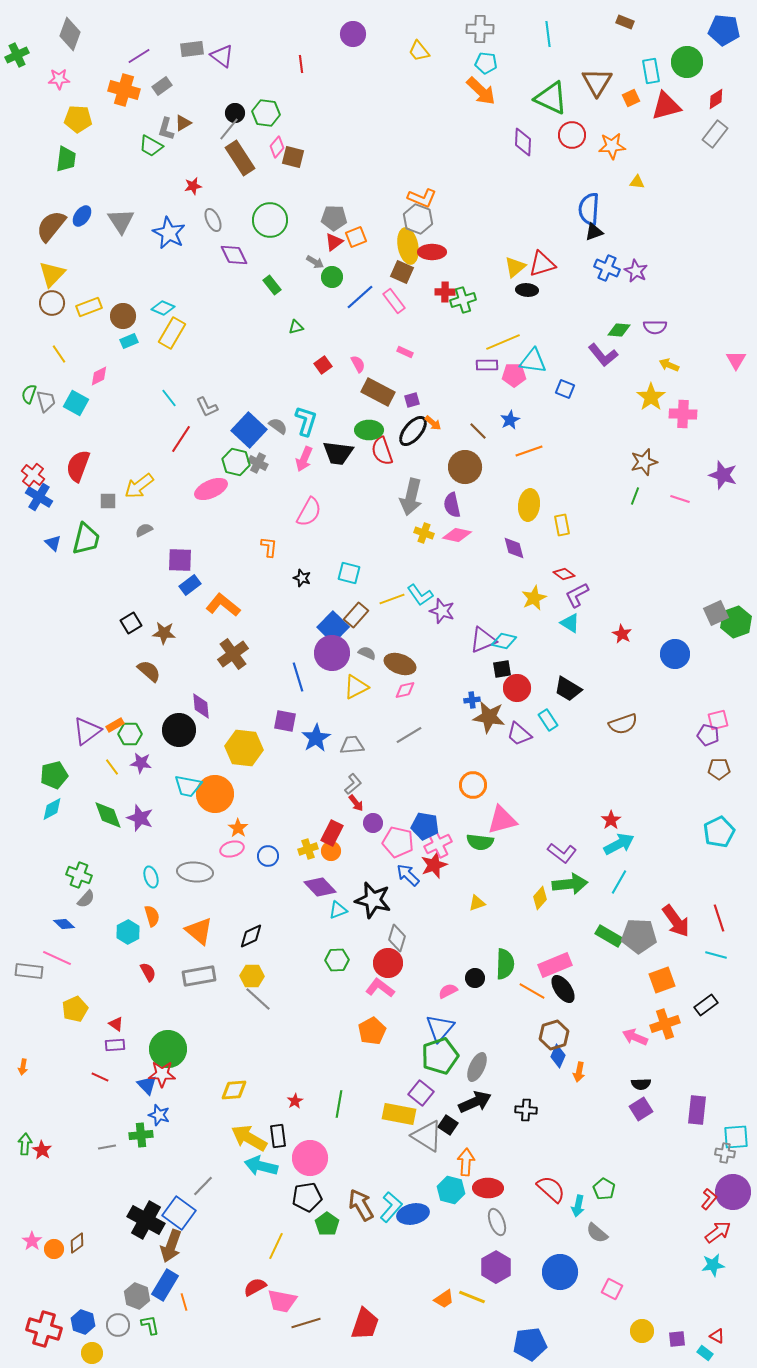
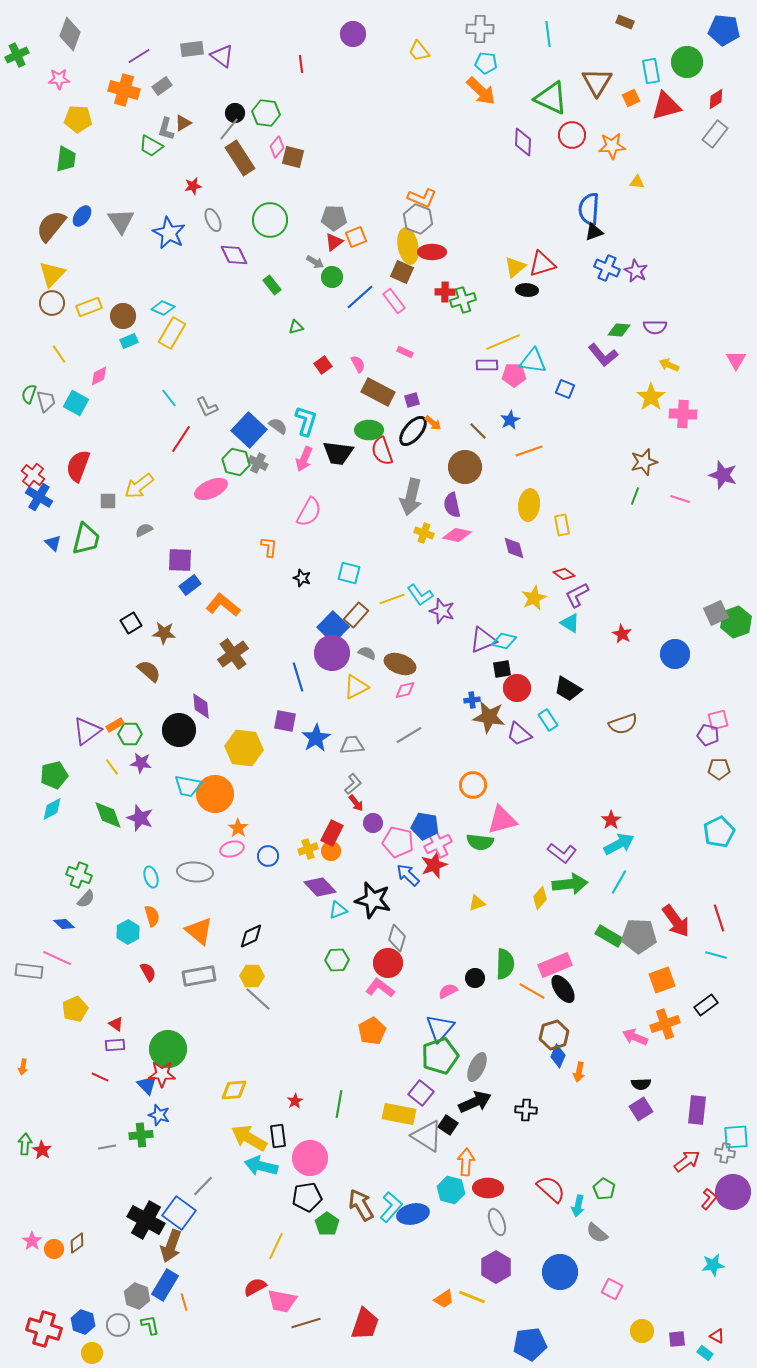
red arrow at (718, 1232): moved 31 px left, 71 px up
